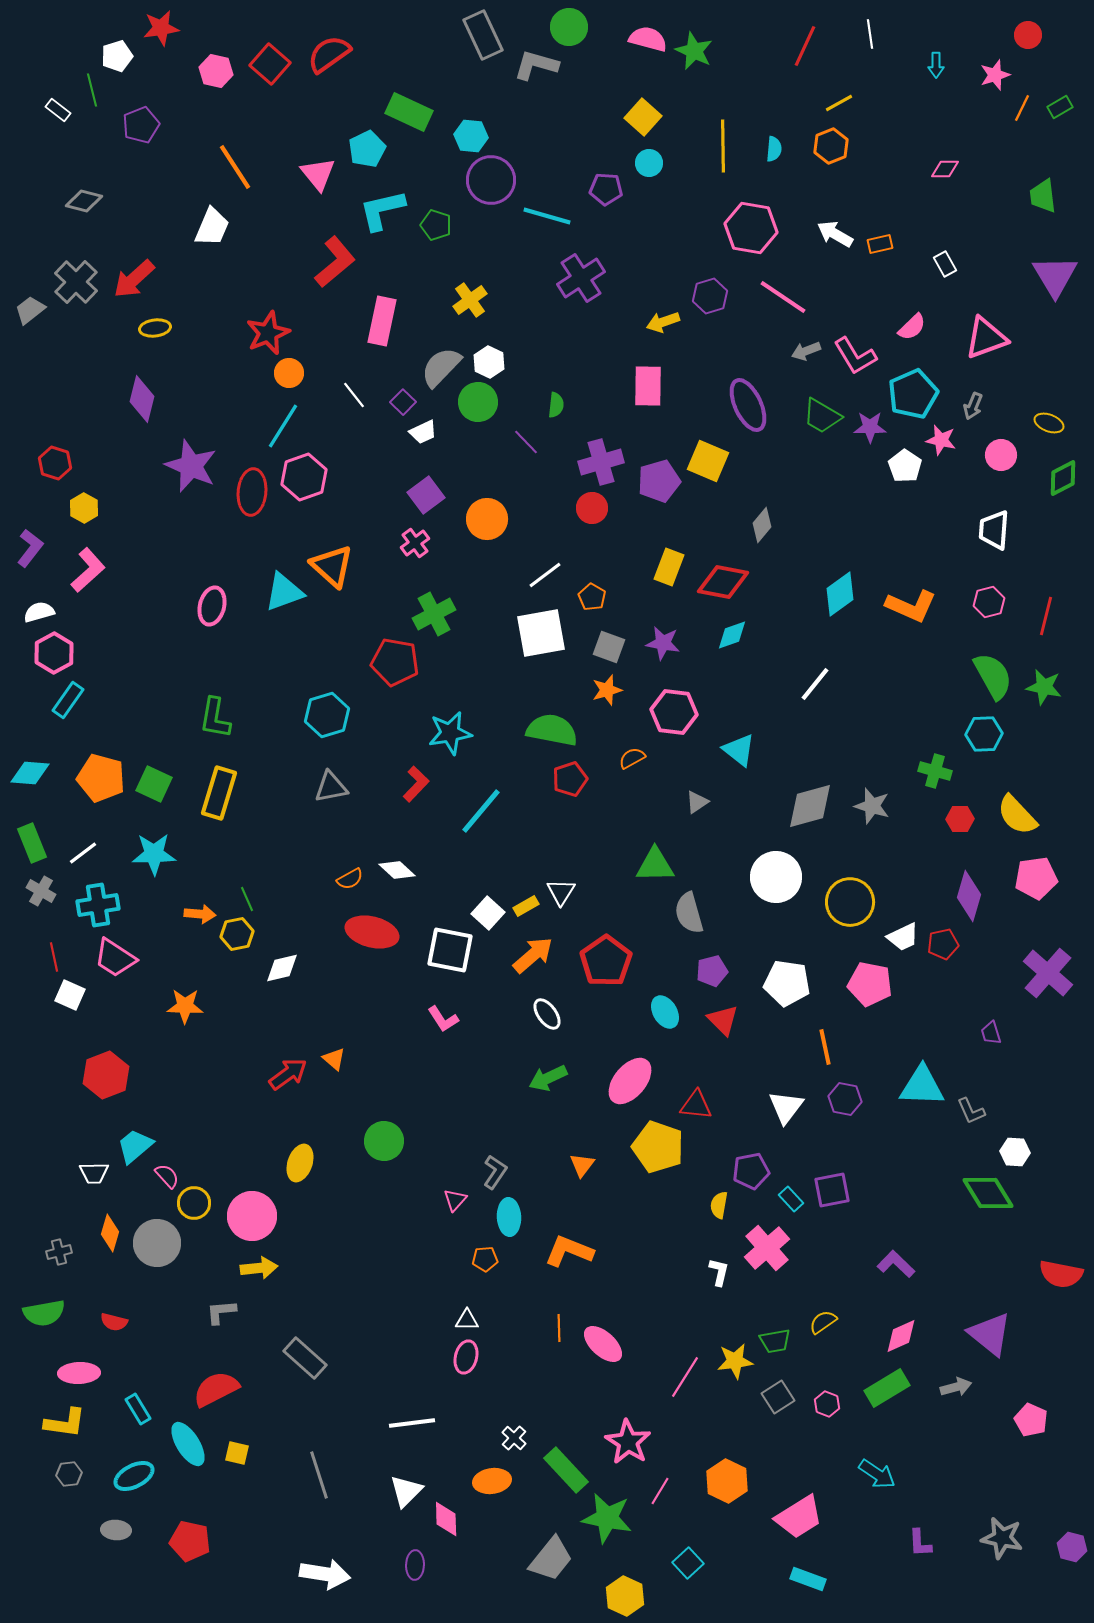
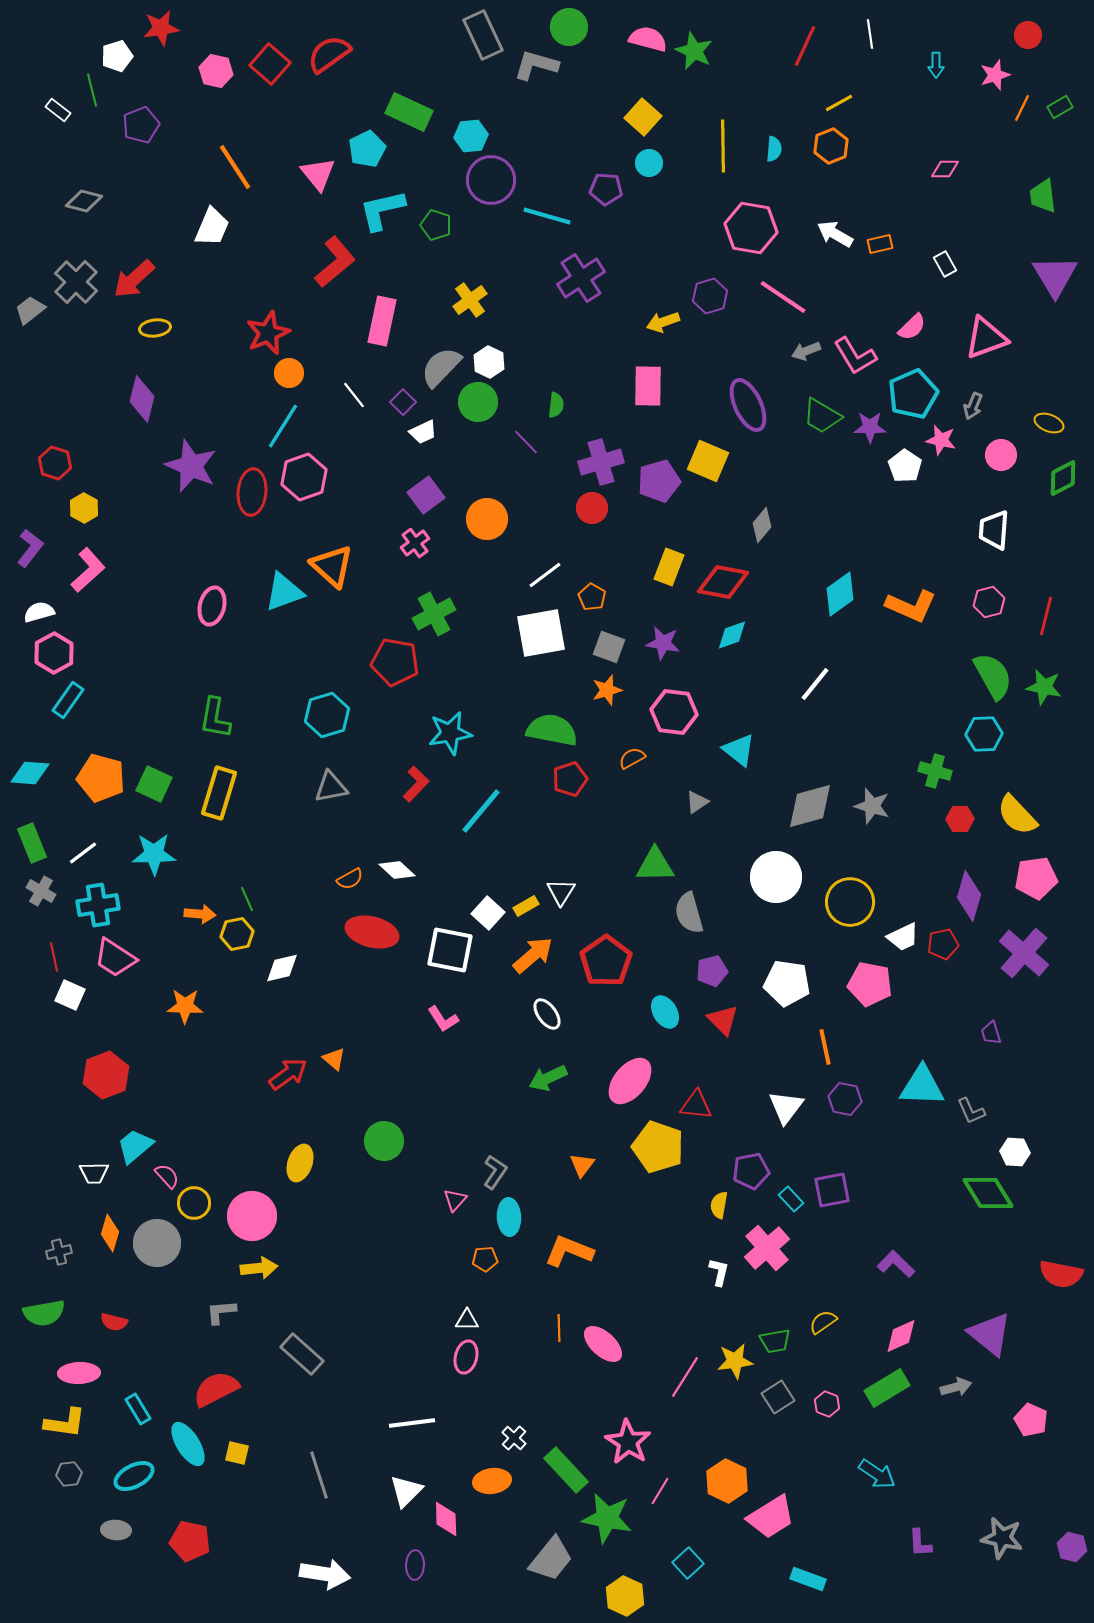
cyan hexagon at (471, 136): rotated 12 degrees counterclockwise
purple cross at (1048, 973): moved 24 px left, 20 px up
gray rectangle at (305, 1358): moved 3 px left, 4 px up
pink trapezoid at (799, 1517): moved 28 px left
